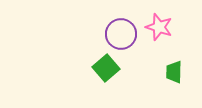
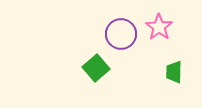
pink star: rotated 16 degrees clockwise
green square: moved 10 px left
